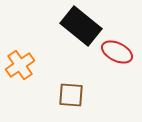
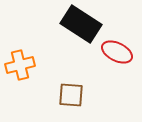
black rectangle: moved 2 px up; rotated 6 degrees counterclockwise
orange cross: rotated 20 degrees clockwise
